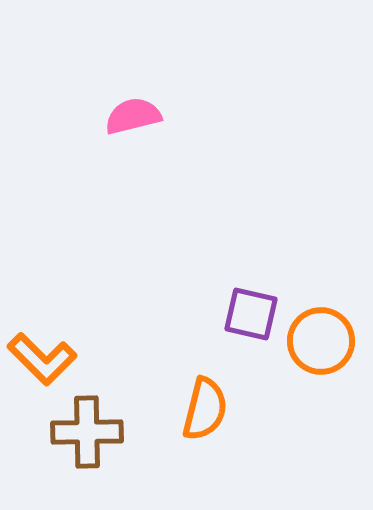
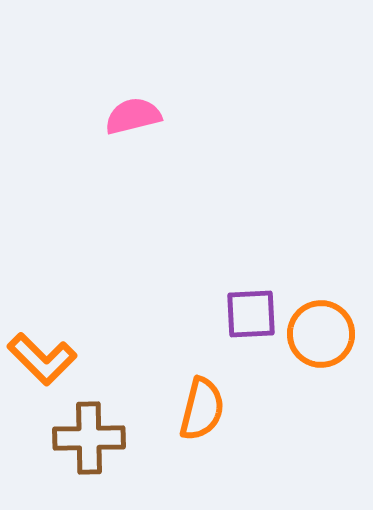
purple square: rotated 16 degrees counterclockwise
orange circle: moved 7 px up
orange semicircle: moved 3 px left
brown cross: moved 2 px right, 6 px down
